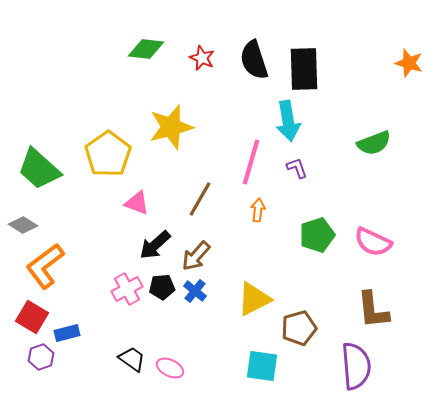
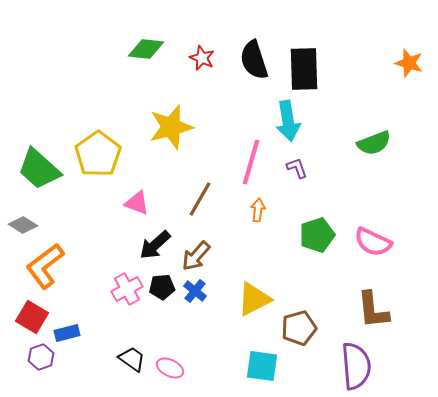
yellow pentagon: moved 10 px left
